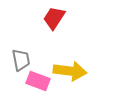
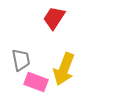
yellow arrow: moved 6 px left, 2 px up; rotated 104 degrees clockwise
pink rectangle: moved 2 px left, 1 px down
